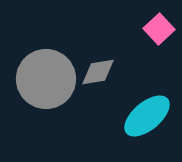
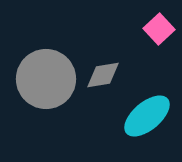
gray diamond: moved 5 px right, 3 px down
